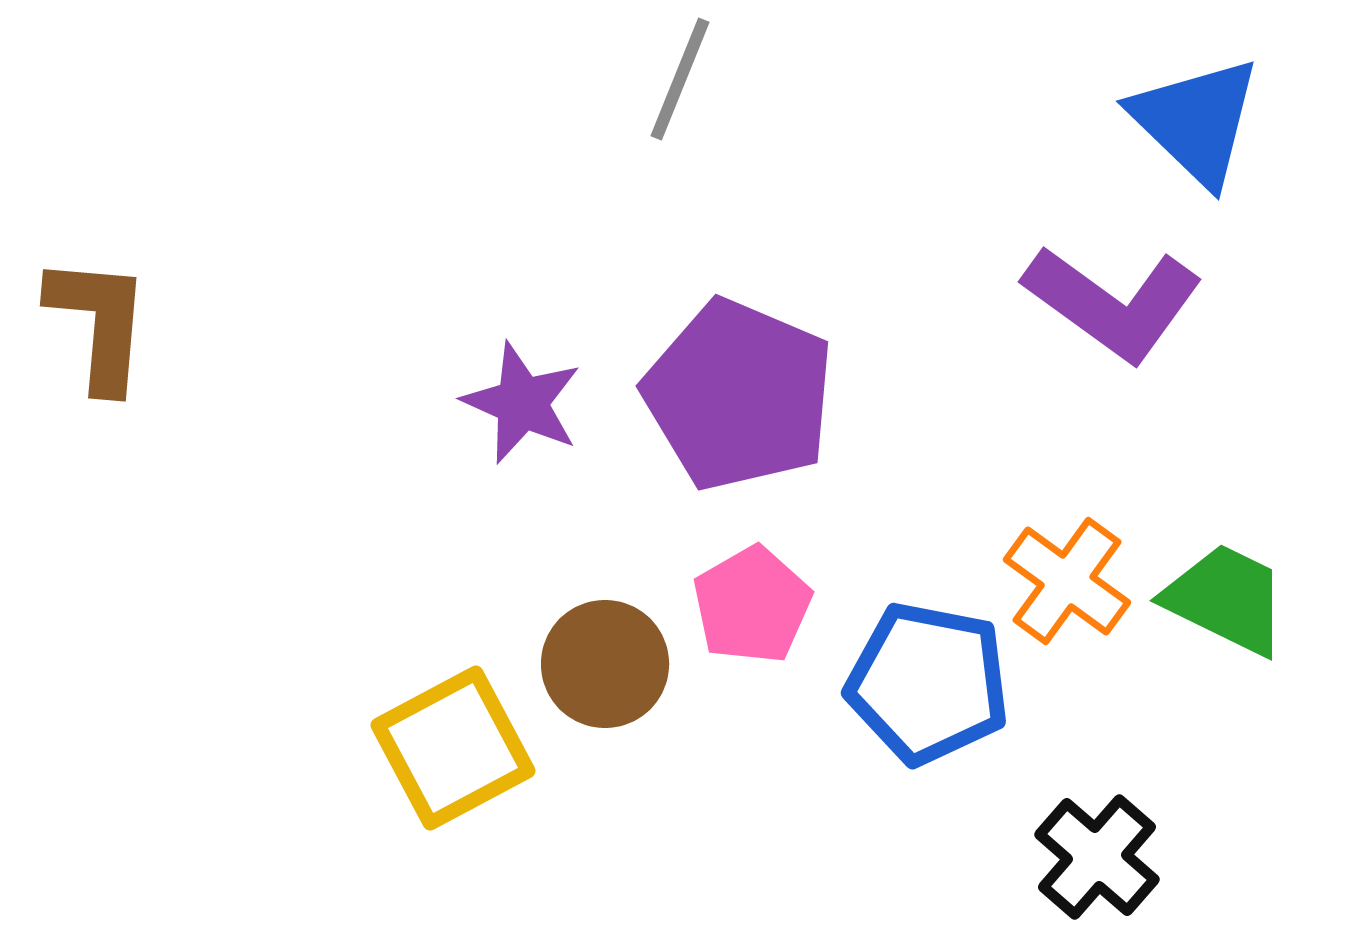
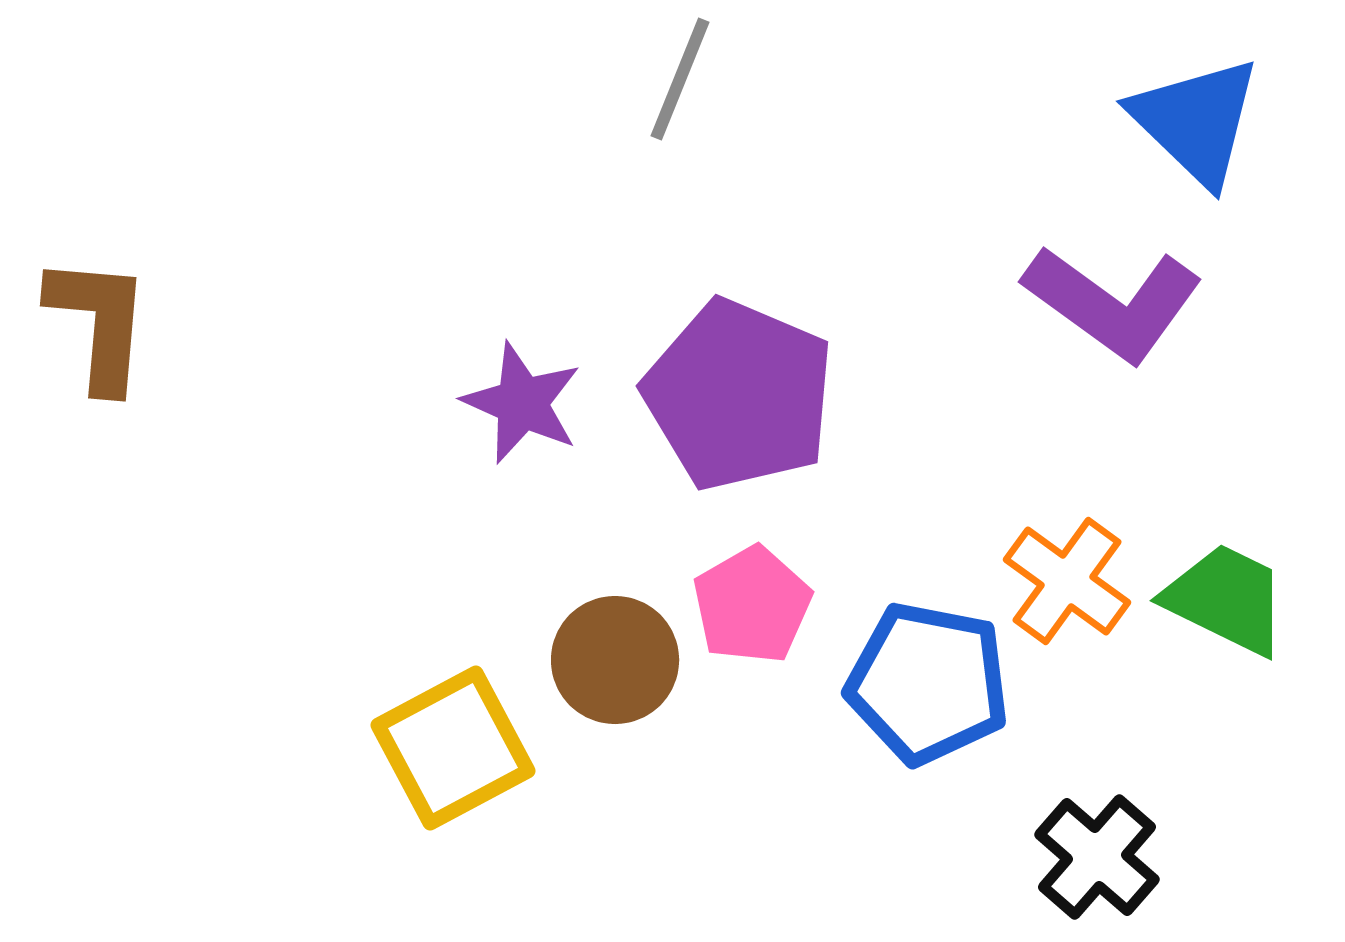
brown circle: moved 10 px right, 4 px up
